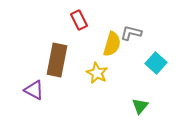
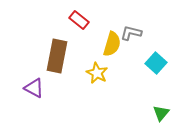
red rectangle: rotated 24 degrees counterclockwise
brown rectangle: moved 4 px up
purple triangle: moved 2 px up
green triangle: moved 21 px right, 7 px down
